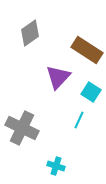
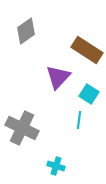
gray diamond: moved 4 px left, 2 px up
cyan square: moved 2 px left, 2 px down
cyan line: rotated 18 degrees counterclockwise
